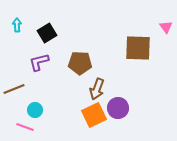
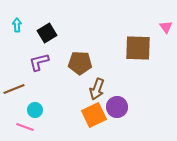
purple circle: moved 1 px left, 1 px up
